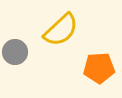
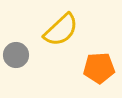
gray circle: moved 1 px right, 3 px down
